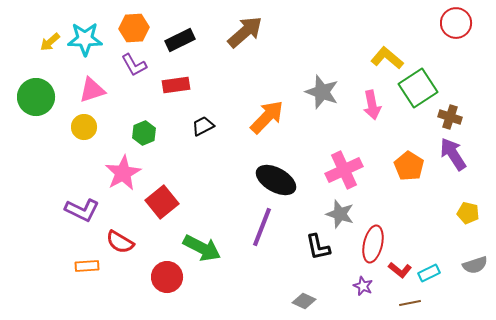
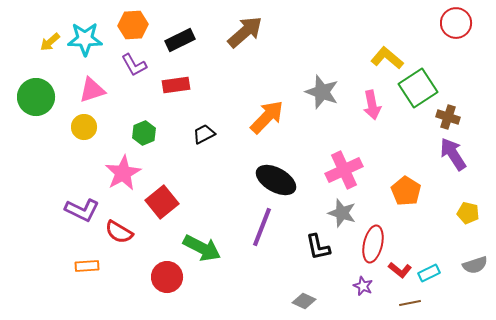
orange hexagon at (134, 28): moved 1 px left, 3 px up
brown cross at (450, 117): moved 2 px left
black trapezoid at (203, 126): moved 1 px right, 8 px down
orange pentagon at (409, 166): moved 3 px left, 25 px down
gray star at (340, 214): moved 2 px right, 1 px up
red semicircle at (120, 242): moved 1 px left, 10 px up
